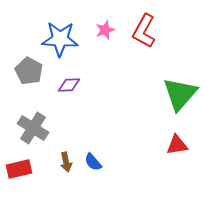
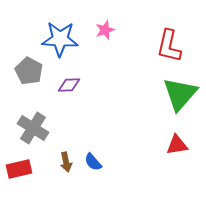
red L-shape: moved 25 px right, 15 px down; rotated 16 degrees counterclockwise
